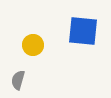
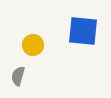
gray semicircle: moved 4 px up
